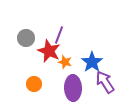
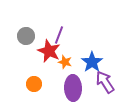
gray circle: moved 2 px up
